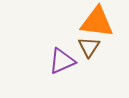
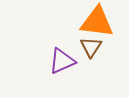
brown triangle: moved 2 px right
